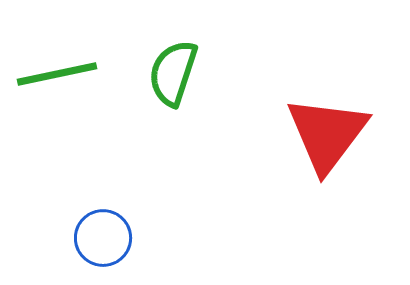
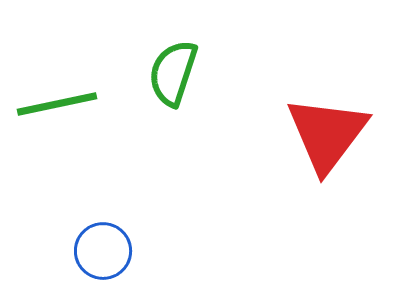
green line: moved 30 px down
blue circle: moved 13 px down
